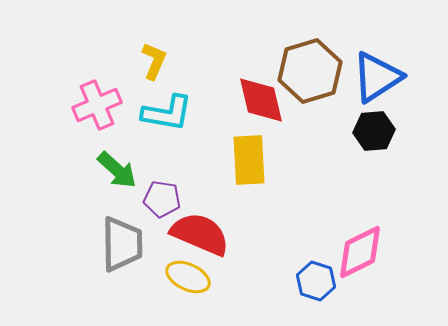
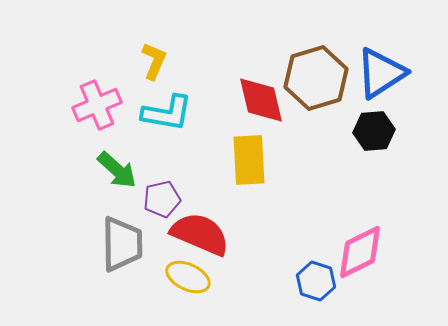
brown hexagon: moved 6 px right, 7 px down
blue triangle: moved 4 px right, 4 px up
purple pentagon: rotated 21 degrees counterclockwise
